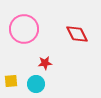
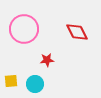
red diamond: moved 2 px up
red star: moved 2 px right, 3 px up
cyan circle: moved 1 px left
